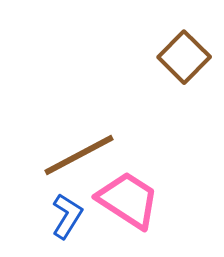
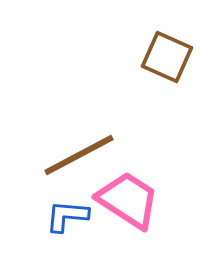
brown square: moved 17 px left; rotated 21 degrees counterclockwise
blue L-shape: rotated 117 degrees counterclockwise
